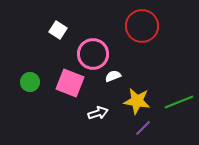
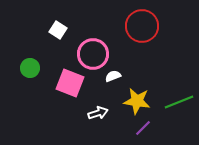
green circle: moved 14 px up
